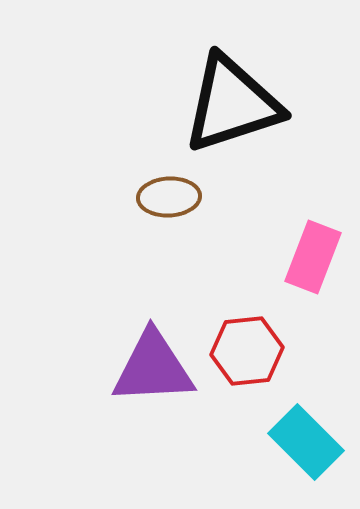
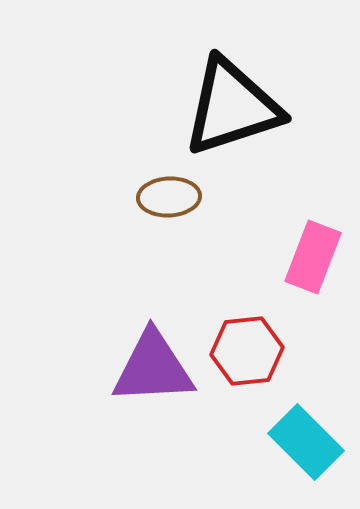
black triangle: moved 3 px down
